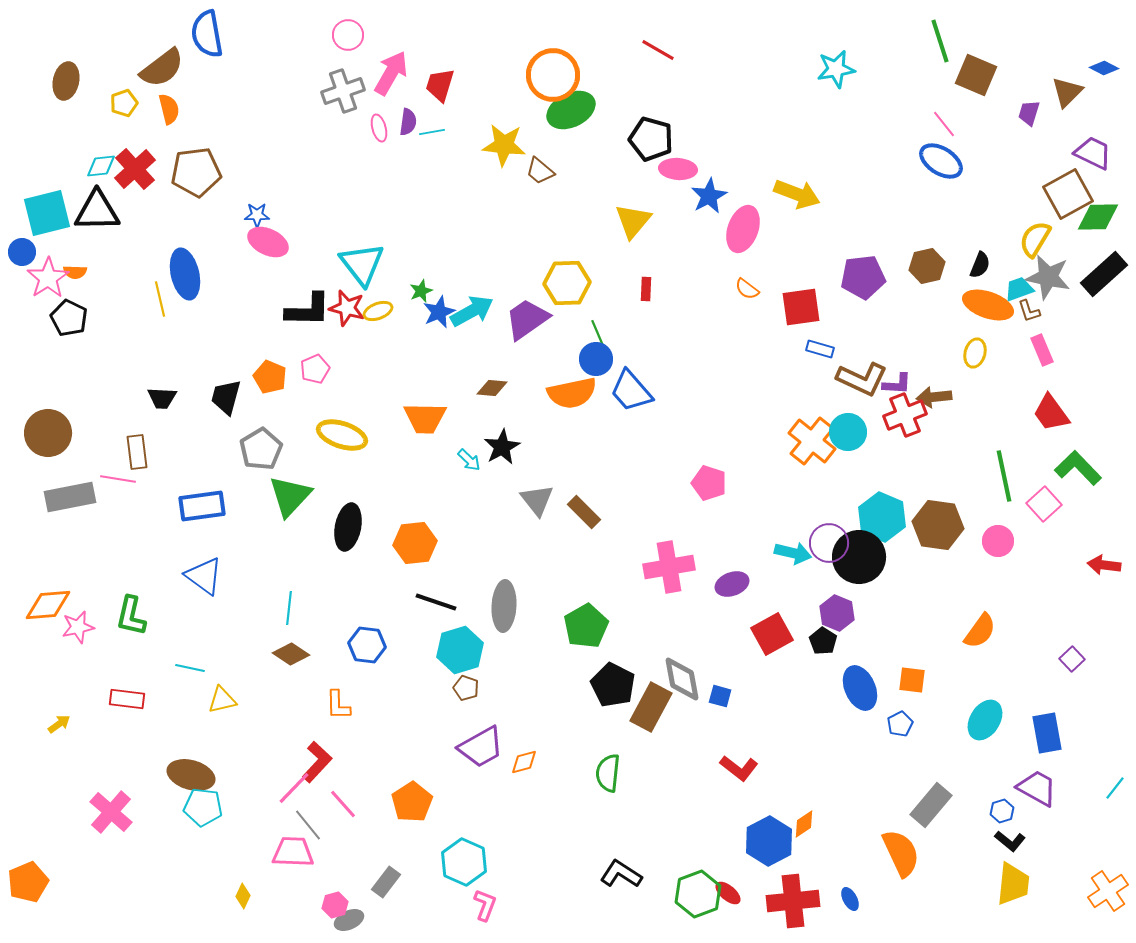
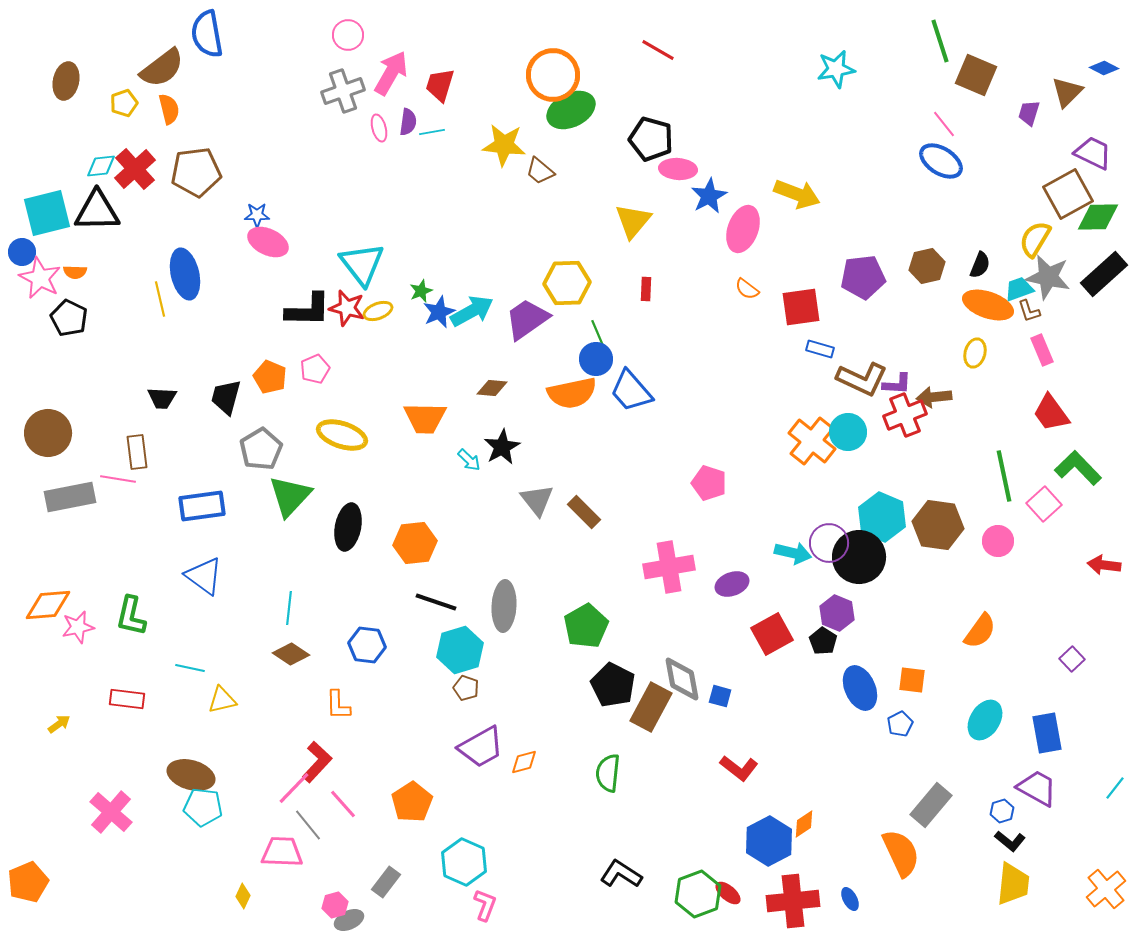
pink star at (48, 278): moved 8 px left; rotated 12 degrees counterclockwise
pink trapezoid at (293, 852): moved 11 px left
orange cross at (1108, 891): moved 2 px left, 2 px up; rotated 6 degrees counterclockwise
